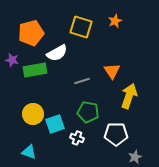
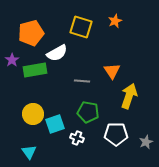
purple star: rotated 24 degrees clockwise
gray line: rotated 21 degrees clockwise
cyan triangle: rotated 35 degrees clockwise
gray star: moved 11 px right, 15 px up
